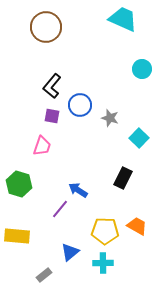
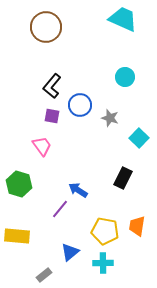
cyan circle: moved 17 px left, 8 px down
pink trapezoid: rotated 55 degrees counterclockwise
orange trapezoid: rotated 110 degrees counterclockwise
yellow pentagon: rotated 8 degrees clockwise
